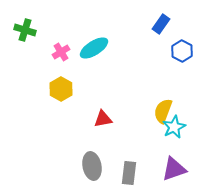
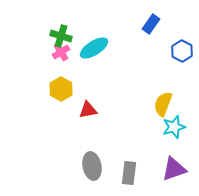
blue rectangle: moved 10 px left
green cross: moved 36 px right, 6 px down
yellow semicircle: moved 7 px up
red triangle: moved 15 px left, 9 px up
cyan star: rotated 10 degrees clockwise
